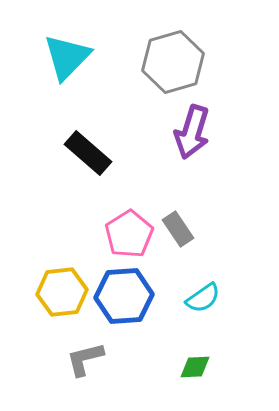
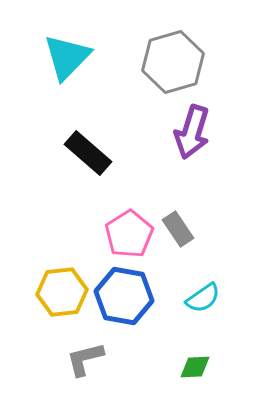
blue hexagon: rotated 14 degrees clockwise
